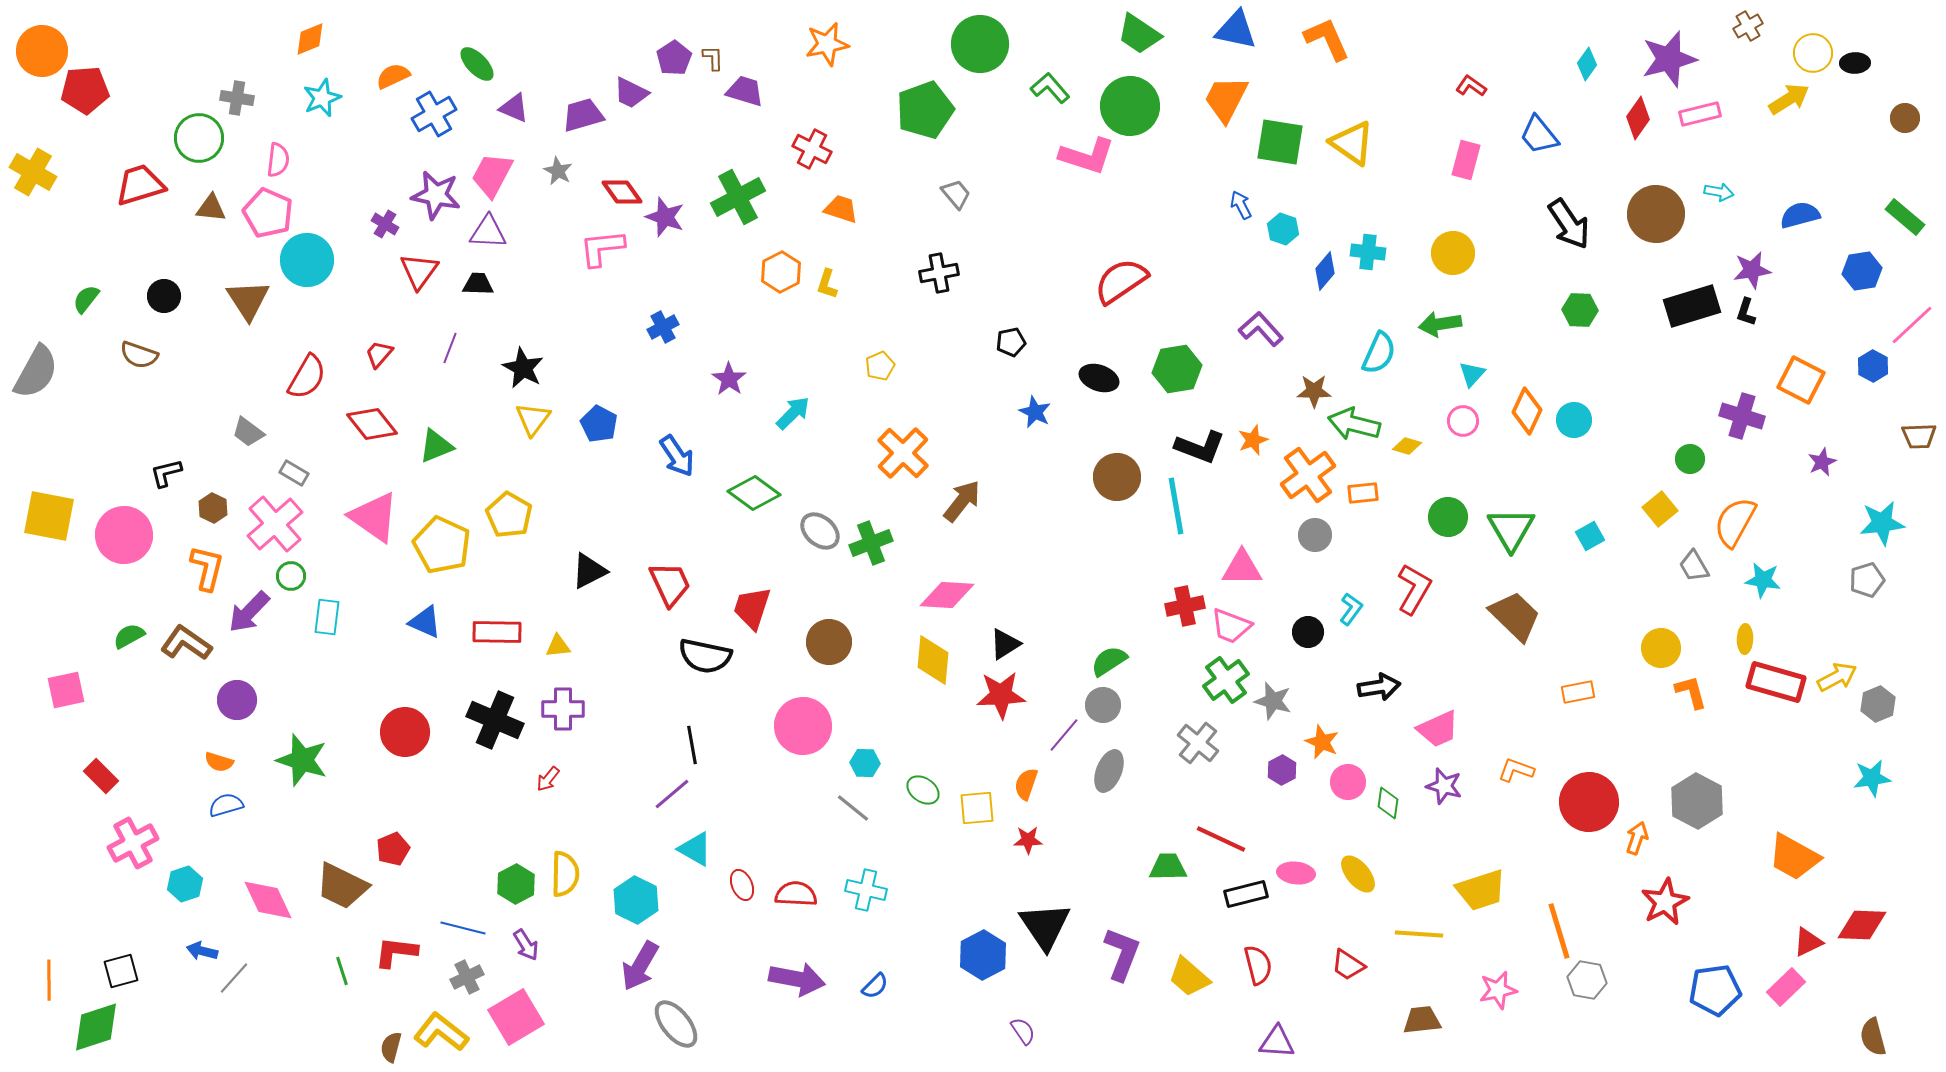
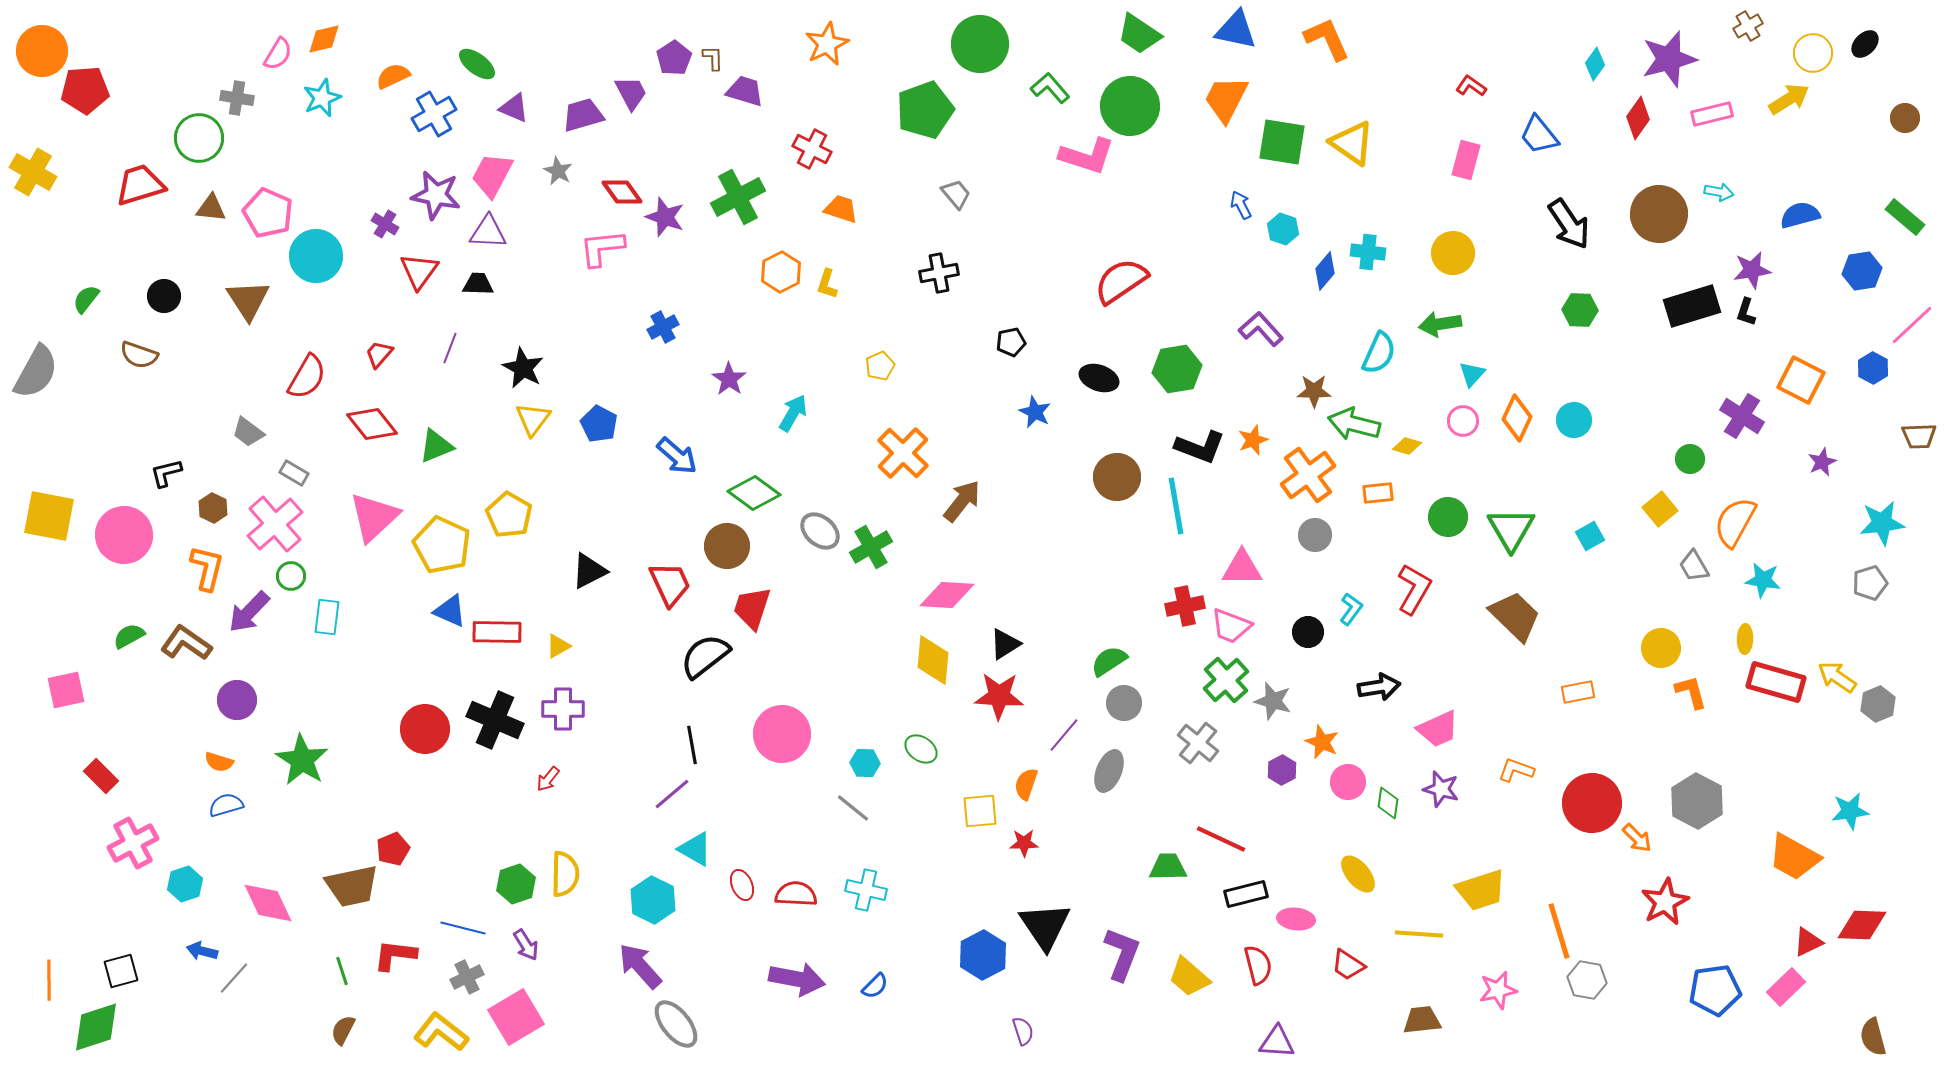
orange diamond at (310, 39): moved 14 px right; rotated 9 degrees clockwise
orange star at (827, 44): rotated 15 degrees counterclockwise
black ellipse at (1855, 63): moved 10 px right, 19 px up; rotated 44 degrees counterclockwise
green ellipse at (477, 64): rotated 9 degrees counterclockwise
cyan diamond at (1587, 64): moved 8 px right
purple trapezoid at (631, 93): rotated 144 degrees counterclockwise
pink rectangle at (1700, 114): moved 12 px right
green square at (1280, 142): moved 2 px right
pink semicircle at (278, 160): moved 106 px up; rotated 24 degrees clockwise
brown circle at (1656, 214): moved 3 px right
cyan circle at (307, 260): moved 9 px right, 4 px up
blue hexagon at (1873, 366): moved 2 px down
orange diamond at (1527, 411): moved 10 px left, 7 px down
cyan arrow at (793, 413): rotated 15 degrees counterclockwise
purple cross at (1742, 416): rotated 15 degrees clockwise
blue arrow at (677, 456): rotated 15 degrees counterclockwise
orange rectangle at (1363, 493): moved 15 px right
pink triangle at (374, 517): rotated 42 degrees clockwise
green cross at (871, 543): moved 4 px down; rotated 9 degrees counterclockwise
gray pentagon at (1867, 580): moved 3 px right, 3 px down
blue triangle at (425, 622): moved 25 px right, 11 px up
brown circle at (829, 642): moved 102 px left, 96 px up
yellow triangle at (558, 646): rotated 24 degrees counterclockwise
black semicircle at (705, 656): rotated 130 degrees clockwise
yellow arrow at (1837, 677): rotated 117 degrees counterclockwise
green cross at (1226, 680): rotated 6 degrees counterclockwise
red star at (1001, 695): moved 2 px left, 1 px down; rotated 6 degrees clockwise
gray circle at (1103, 705): moved 21 px right, 2 px up
pink circle at (803, 726): moved 21 px left, 8 px down
red circle at (405, 732): moved 20 px right, 3 px up
green star at (302, 760): rotated 14 degrees clockwise
cyan star at (1872, 778): moved 22 px left, 33 px down
purple star at (1444, 786): moved 3 px left, 3 px down
green ellipse at (923, 790): moved 2 px left, 41 px up
red circle at (1589, 802): moved 3 px right, 1 px down
yellow square at (977, 808): moved 3 px right, 3 px down
orange arrow at (1637, 838): rotated 116 degrees clockwise
red star at (1028, 840): moved 4 px left, 3 px down
pink ellipse at (1296, 873): moved 46 px down
green hexagon at (516, 884): rotated 9 degrees clockwise
brown trapezoid at (342, 886): moved 10 px right; rotated 38 degrees counterclockwise
pink diamond at (268, 900): moved 3 px down
cyan hexagon at (636, 900): moved 17 px right
red L-shape at (396, 952): moved 1 px left, 3 px down
purple arrow at (640, 966): rotated 108 degrees clockwise
purple semicircle at (1023, 1031): rotated 16 degrees clockwise
brown semicircle at (391, 1047): moved 48 px left, 17 px up; rotated 12 degrees clockwise
